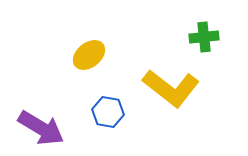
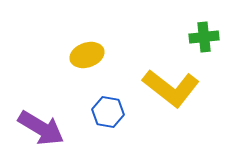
yellow ellipse: moved 2 px left; rotated 20 degrees clockwise
